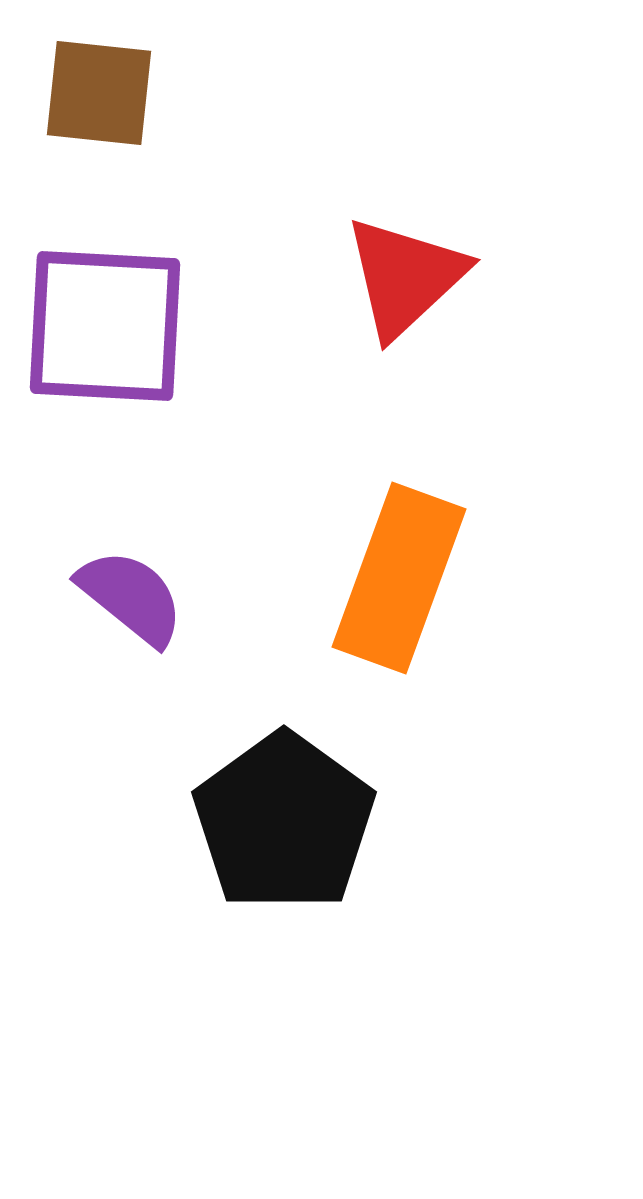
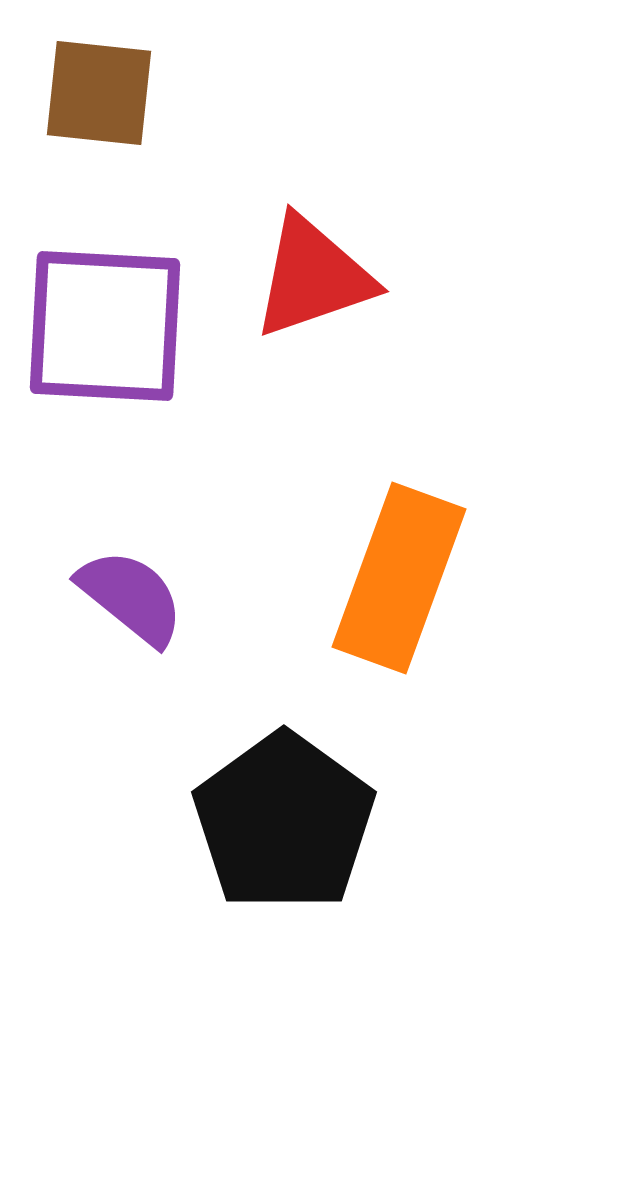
red triangle: moved 92 px left; rotated 24 degrees clockwise
